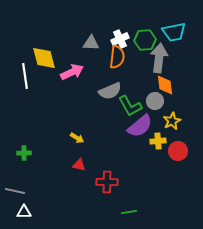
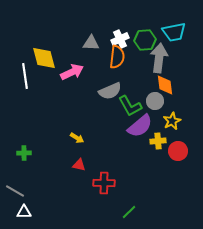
red cross: moved 3 px left, 1 px down
gray line: rotated 18 degrees clockwise
green line: rotated 35 degrees counterclockwise
